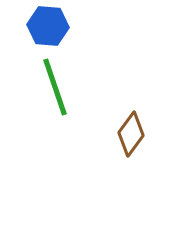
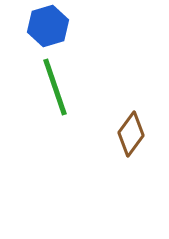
blue hexagon: rotated 21 degrees counterclockwise
